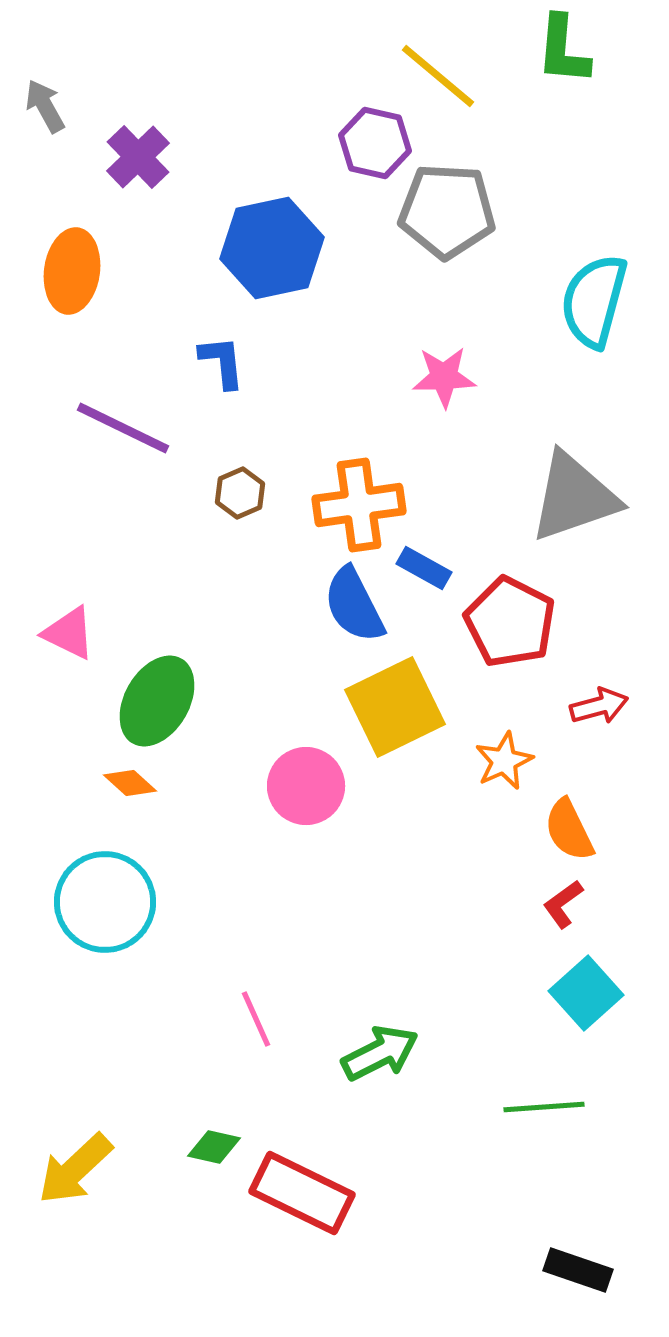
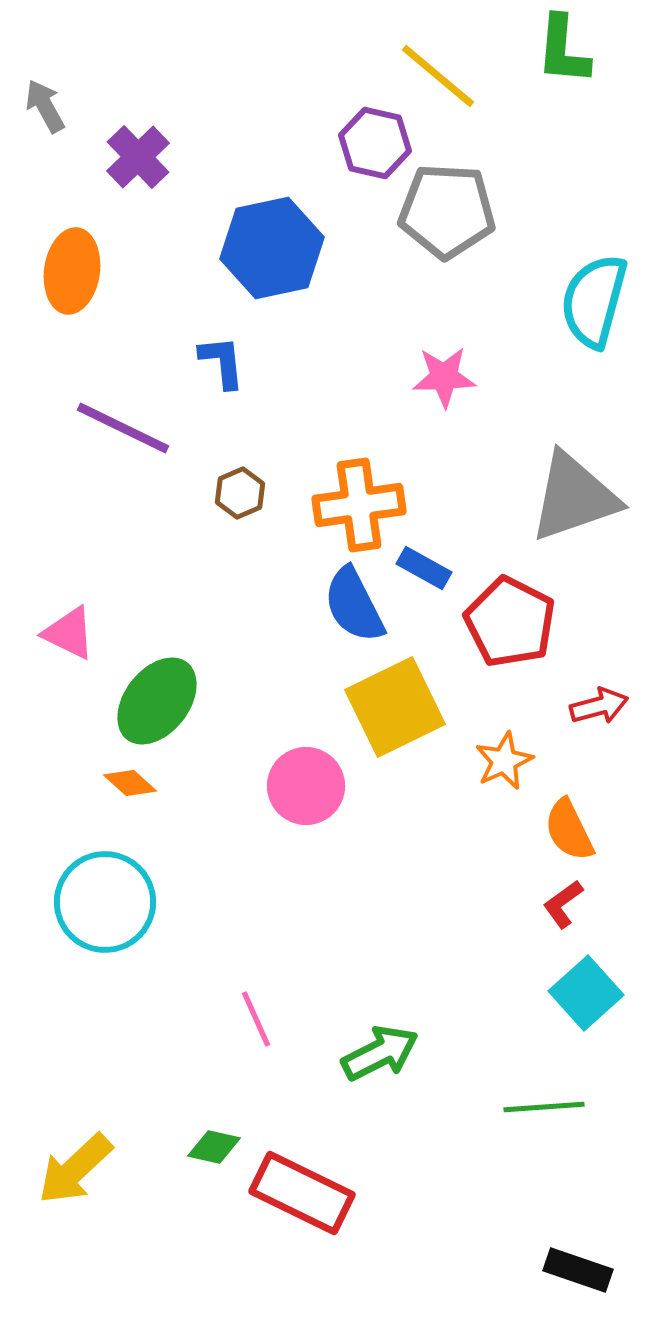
green ellipse: rotated 8 degrees clockwise
